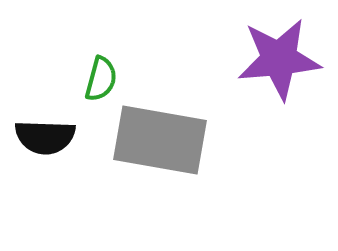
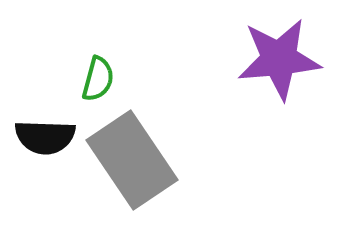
green semicircle: moved 3 px left
gray rectangle: moved 28 px left, 20 px down; rotated 46 degrees clockwise
